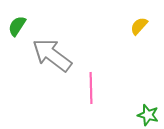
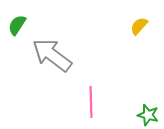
green semicircle: moved 1 px up
pink line: moved 14 px down
